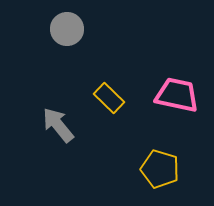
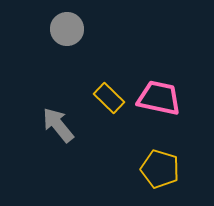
pink trapezoid: moved 18 px left, 3 px down
